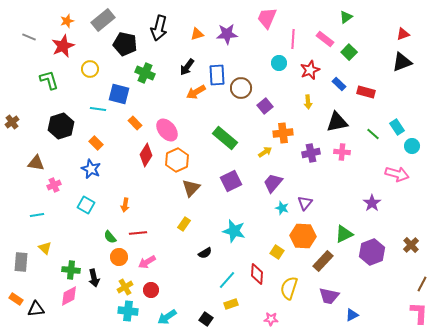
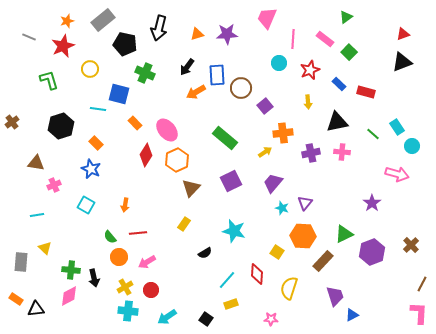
purple trapezoid at (329, 296): moved 6 px right; rotated 120 degrees counterclockwise
